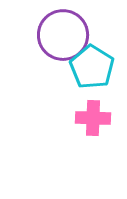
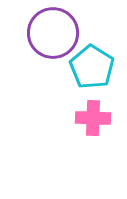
purple circle: moved 10 px left, 2 px up
